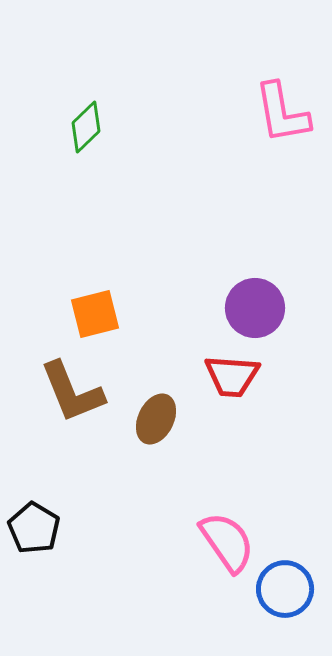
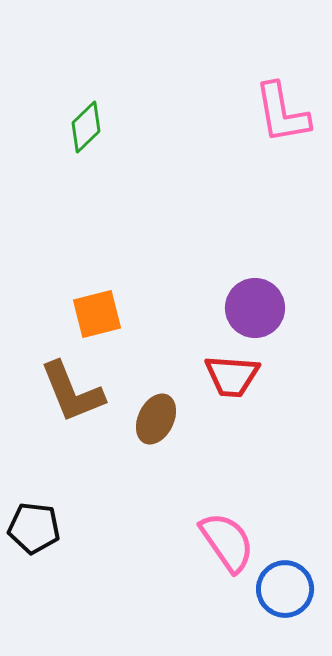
orange square: moved 2 px right
black pentagon: rotated 24 degrees counterclockwise
